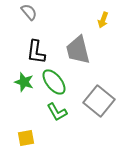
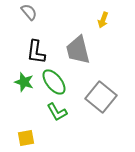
gray square: moved 2 px right, 4 px up
